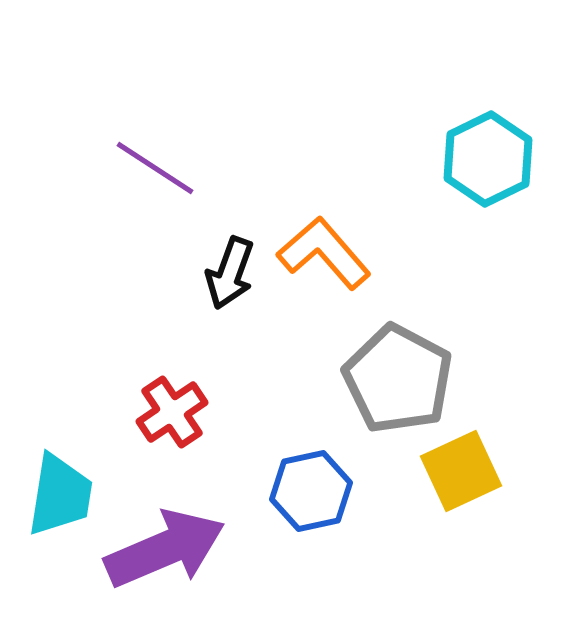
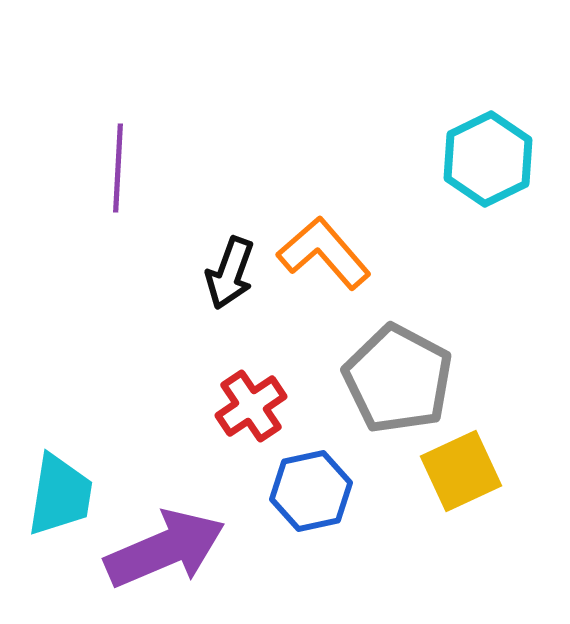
purple line: moved 37 px left; rotated 60 degrees clockwise
red cross: moved 79 px right, 6 px up
